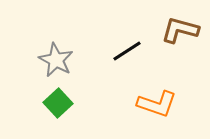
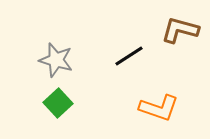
black line: moved 2 px right, 5 px down
gray star: rotated 12 degrees counterclockwise
orange L-shape: moved 2 px right, 4 px down
